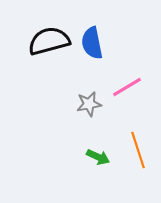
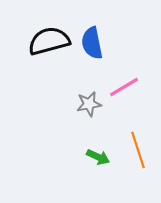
pink line: moved 3 px left
